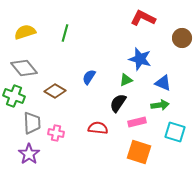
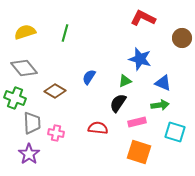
green triangle: moved 1 px left, 1 px down
green cross: moved 1 px right, 2 px down
